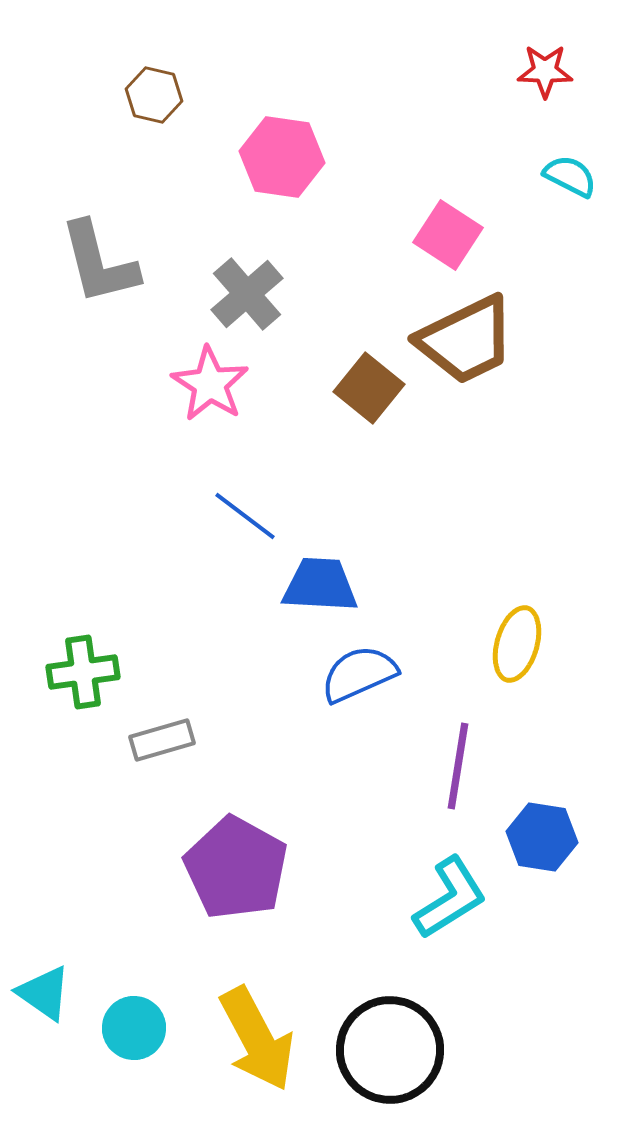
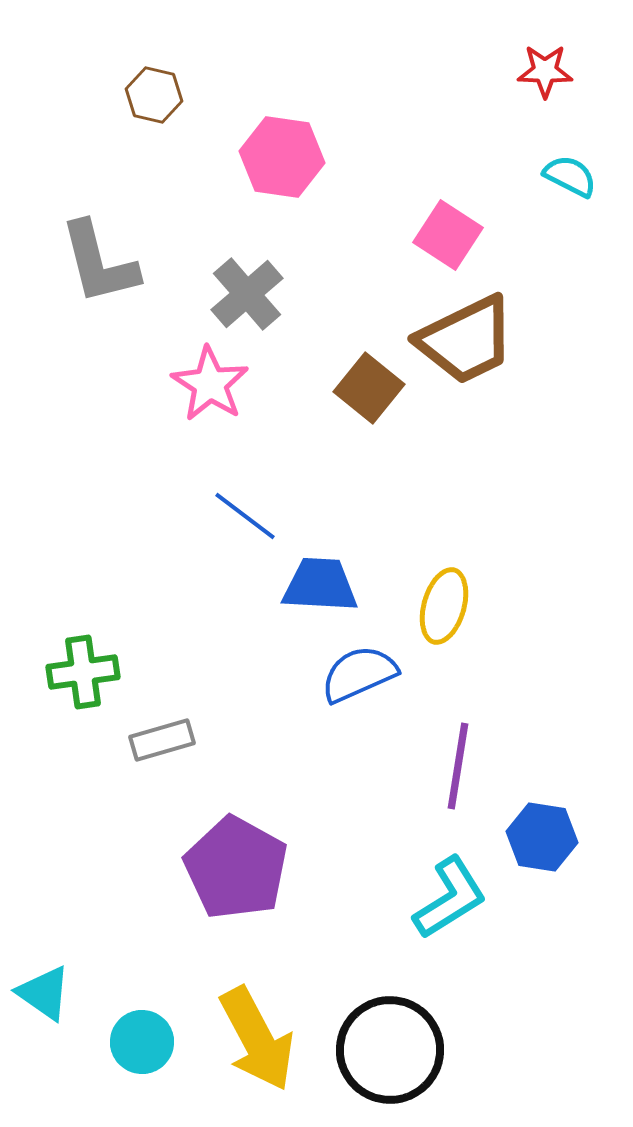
yellow ellipse: moved 73 px left, 38 px up
cyan circle: moved 8 px right, 14 px down
